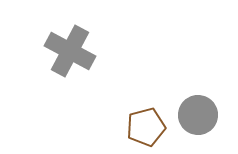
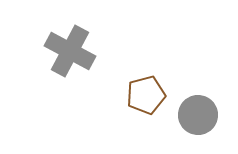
brown pentagon: moved 32 px up
